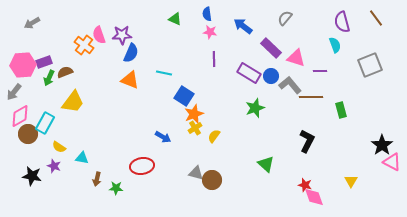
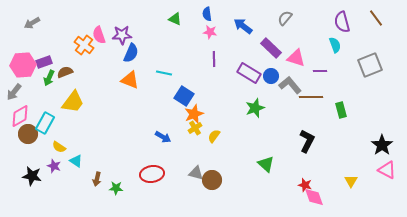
cyan triangle at (82, 158): moved 6 px left, 3 px down; rotated 24 degrees clockwise
pink triangle at (392, 162): moved 5 px left, 8 px down
red ellipse at (142, 166): moved 10 px right, 8 px down
